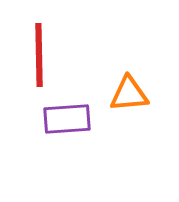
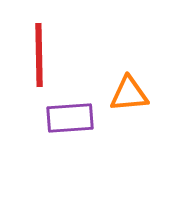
purple rectangle: moved 3 px right, 1 px up
